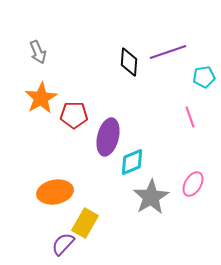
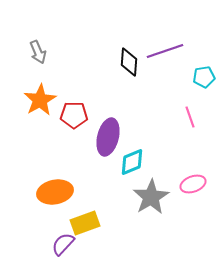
purple line: moved 3 px left, 1 px up
orange star: moved 1 px left, 2 px down
pink ellipse: rotated 40 degrees clockwise
yellow rectangle: rotated 40 degrees clockwise
